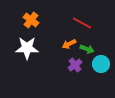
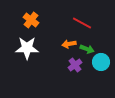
orange arrow: rotated 16 degrees clockwise
cyan circle: moved 2 px up
